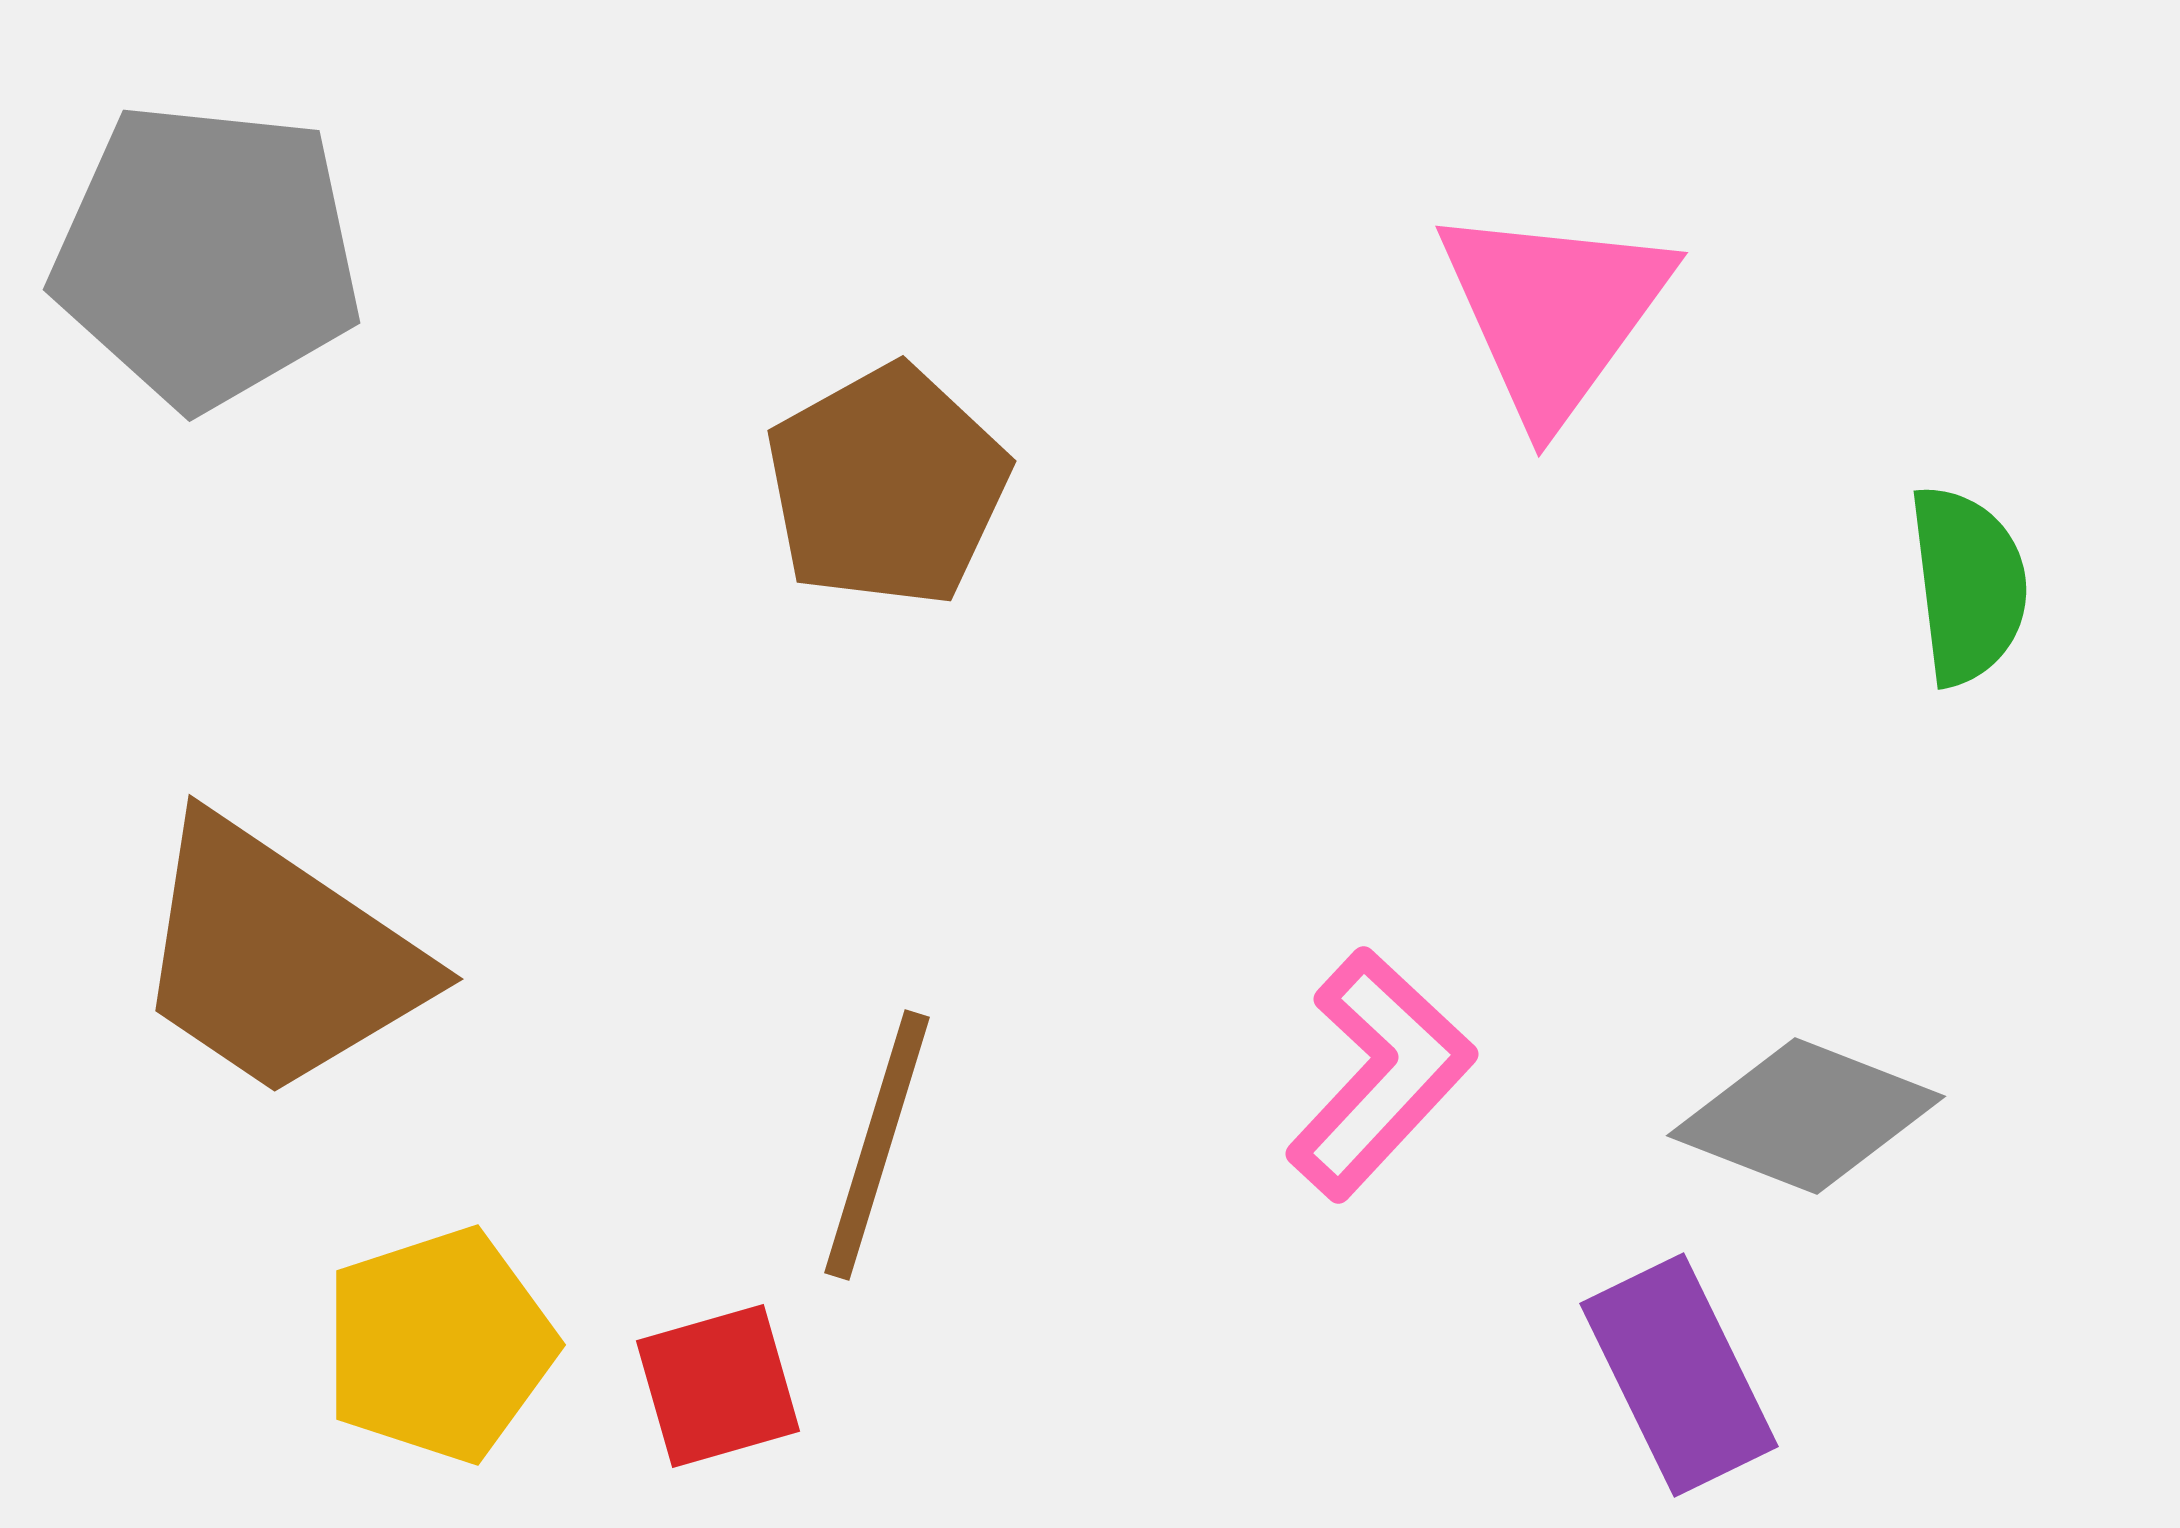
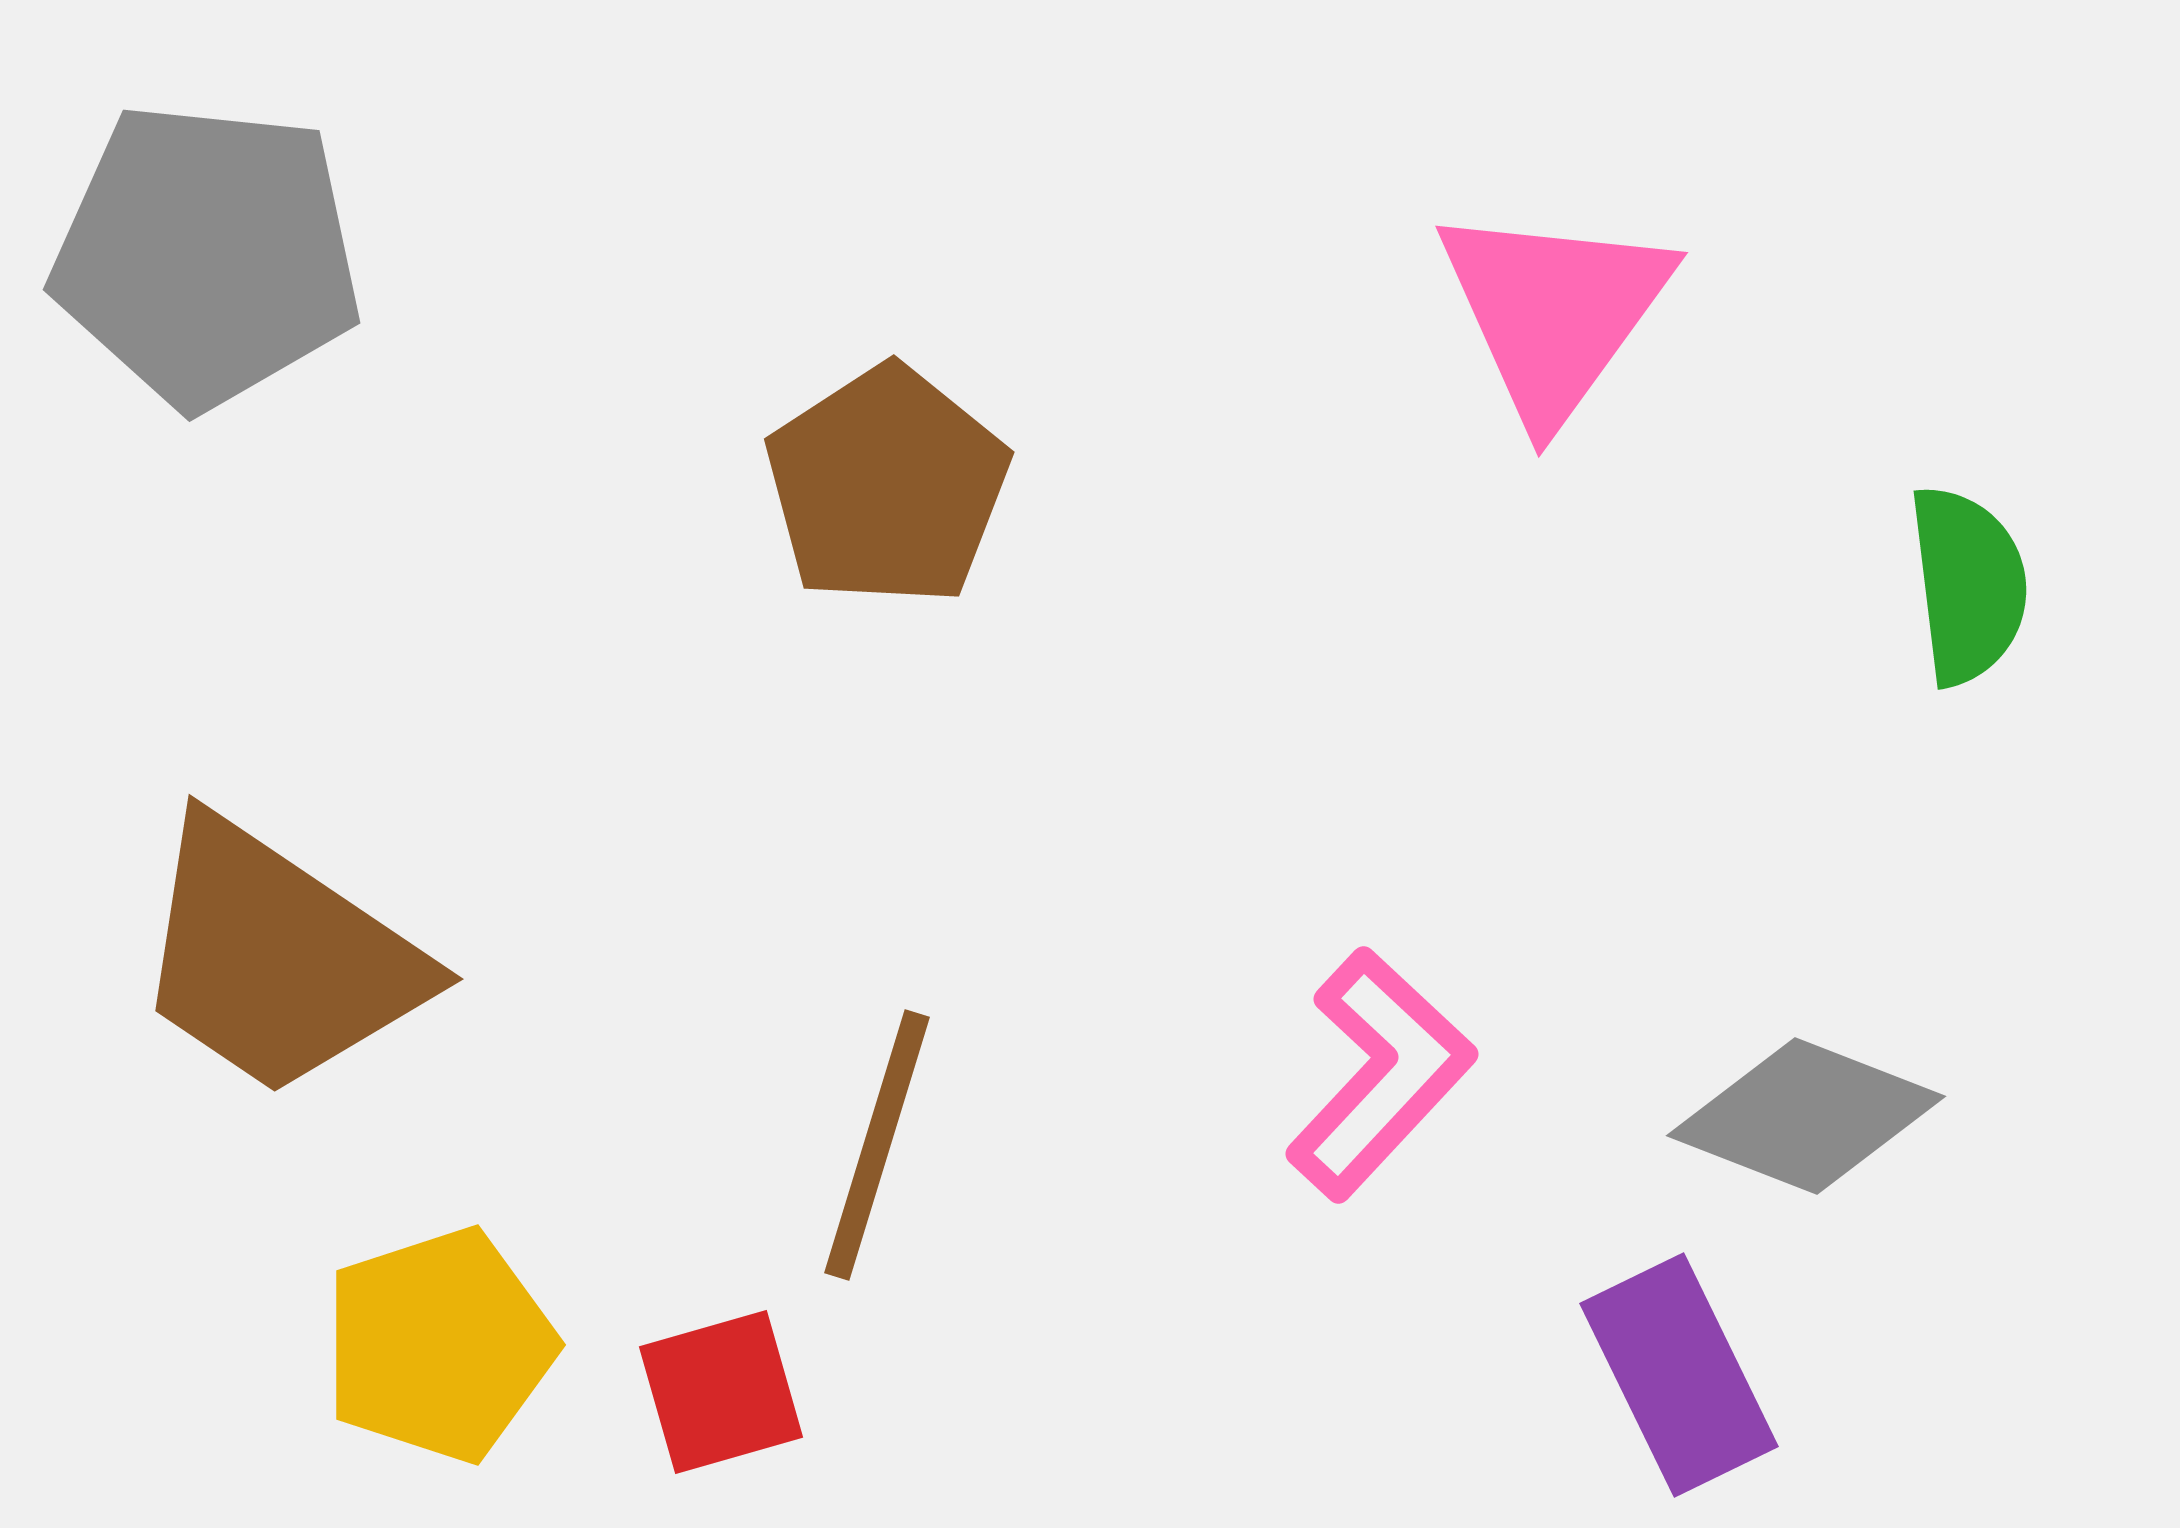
brown pentagon: rotated 4 degrees counterclockwise
red square: moved 3 px right, 6 px down
